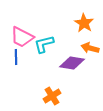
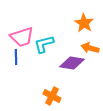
pink trapezoid: rotated 45 degrees counterclockwise
orange cross: rotated 30 degrees counterclockwise
